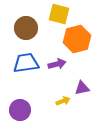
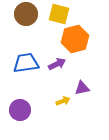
brown circle: moved 14 px up
orange hexagon: moved 2 px left
purple arrow: rotated 12 degrees counterclockwise
